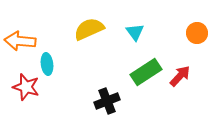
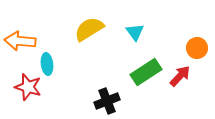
yellow semicircle: rotated 8 degrees counterclockwise
orange circle: moved 15 px down
red star: moved 2 px right
